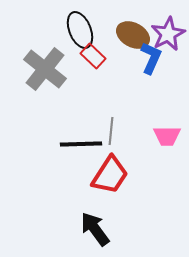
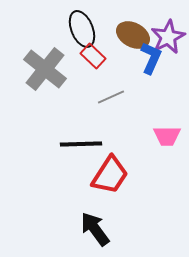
black ellipse: moved 2 px right, 1 px up
purple star: moved 3 px down
gray line: moved 34 px up; rotated 60 degrees clockwise
